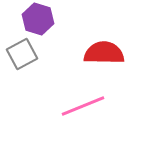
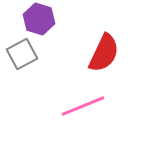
purple hexagon: moved 1 px right
red semicircle: rotated 114 degrees clockwise
